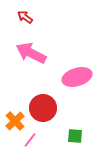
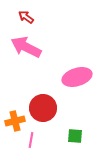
red arrow: moved 1 px right
pink arrow: moved 5 px left, 6 px up
orange cross: rotated 30 degrees clockwise
pink line: moved 1 px right; rotated 28 degrees counterclockwise
